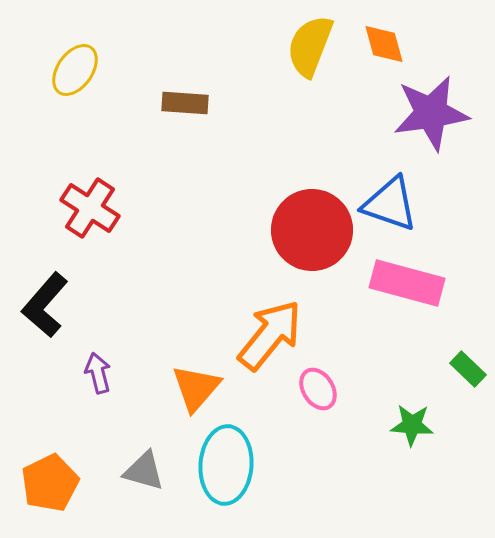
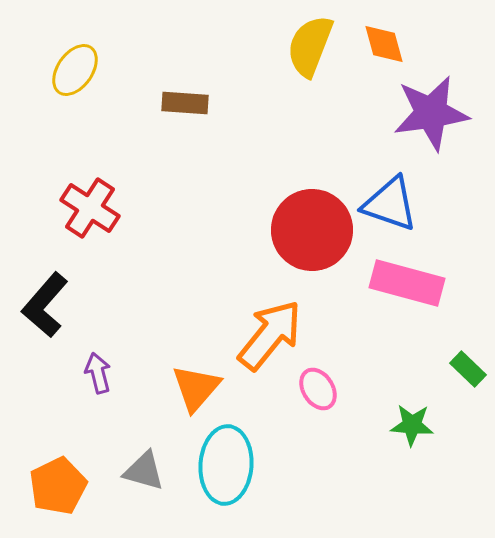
orange pentagon: moved 8 px right, 3 px down
